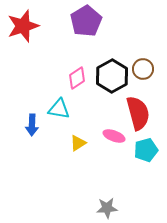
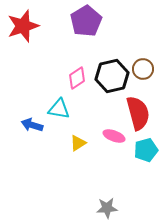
black hexagon: rotated 16 degrees clockwise
blue arrow: rotated 105 degrees clockwise
